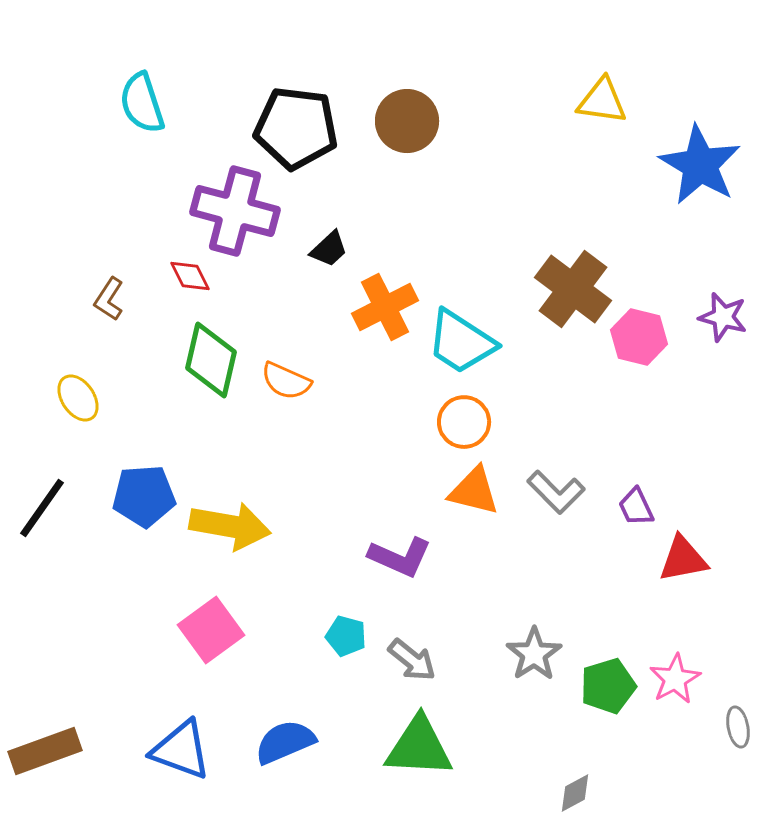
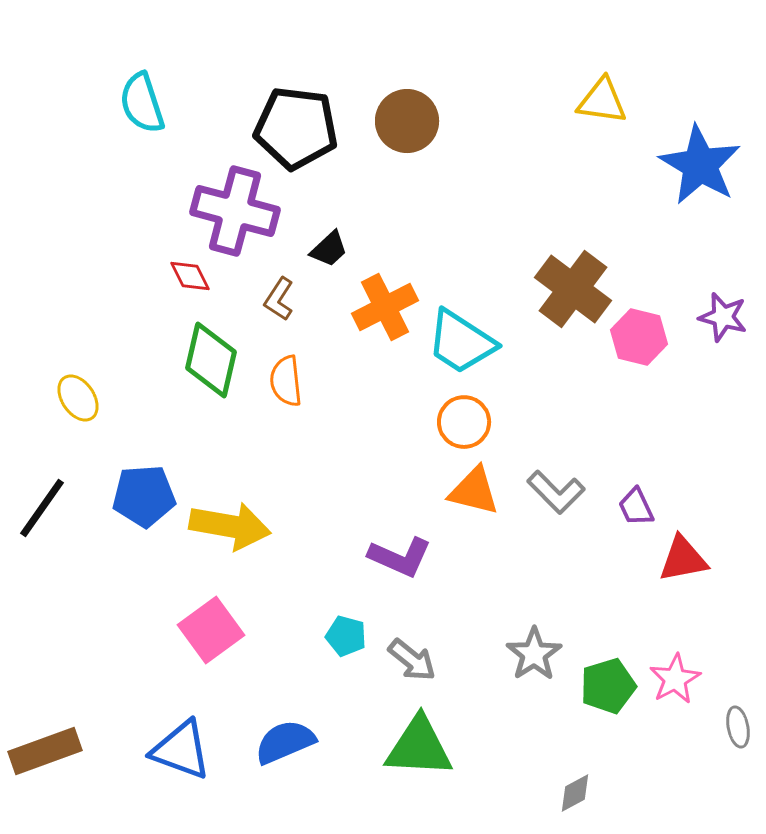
brown L-shape: moved 170 px right
orange semicircle: rotated 60 degrees clockwise
